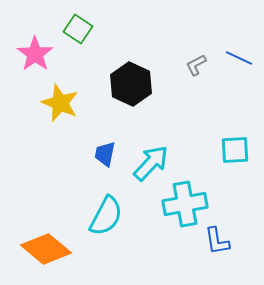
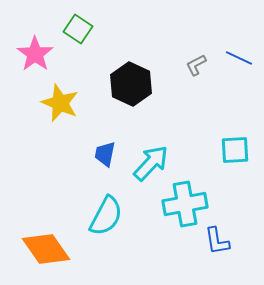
orange diamond: rotated 15 degrees clockwise
